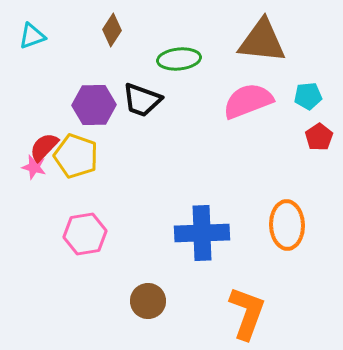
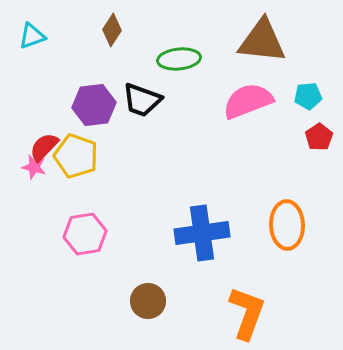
purple hexagon: rotated 6 degrees counterclockwise
blue cross: rotated 6 degrees counterclockwise
